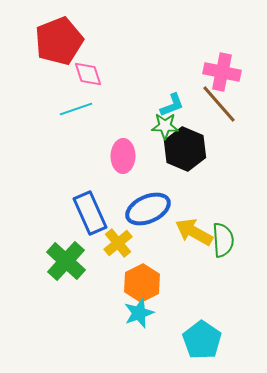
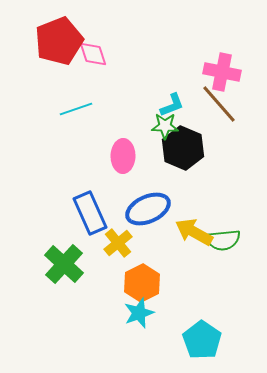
pink diamond: moved 5 px right, 20 px up
black hexagon: moved 2 px left, 1 px up
green semicircle: rotated 88 degrees clockwise
green cross: moved 2 px left, 3 px down
